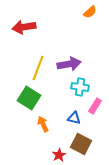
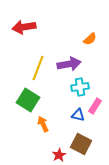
orange semicircle: moved 27 px down
cyan cross: rotated 18 degrees counterclockwise
green square: moved 1 px left, 2 px down
blue triangle: moved 4 px right, 3 px up
